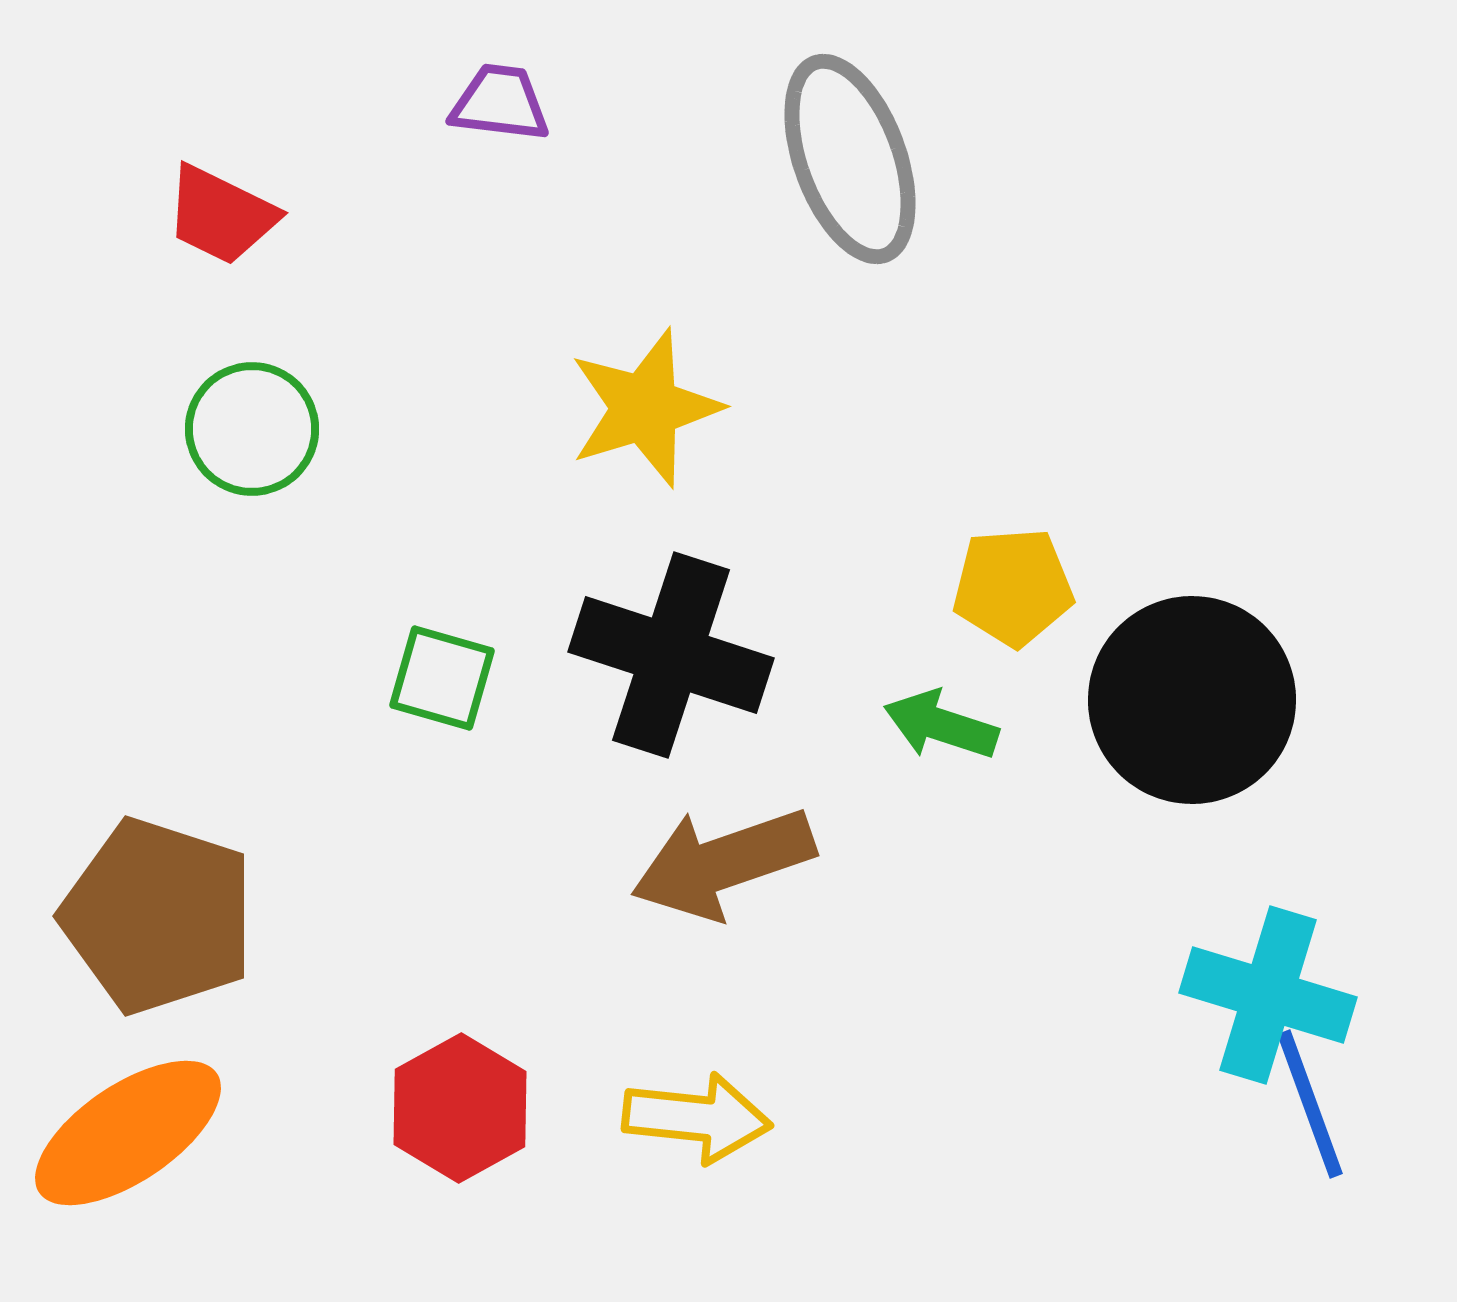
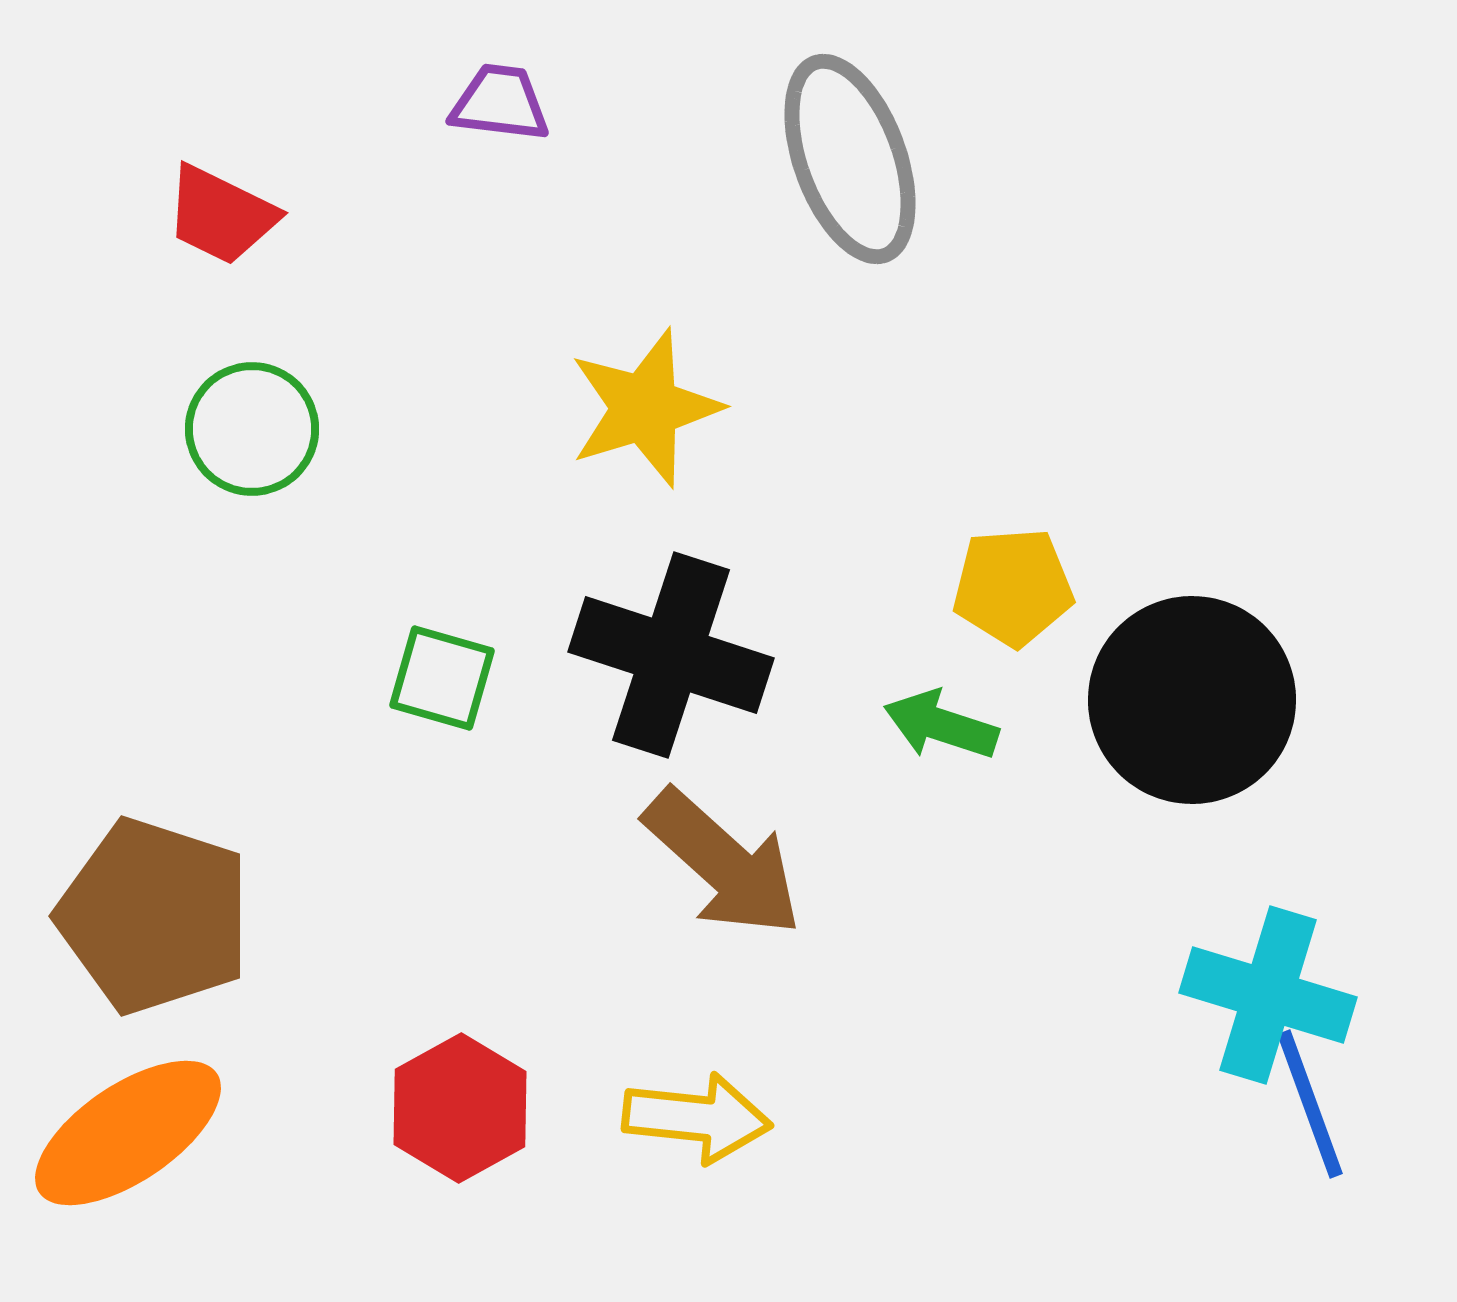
brown arrow: rotated 119 degrees counterclockwise
brown pentagon: moved 4 px left
